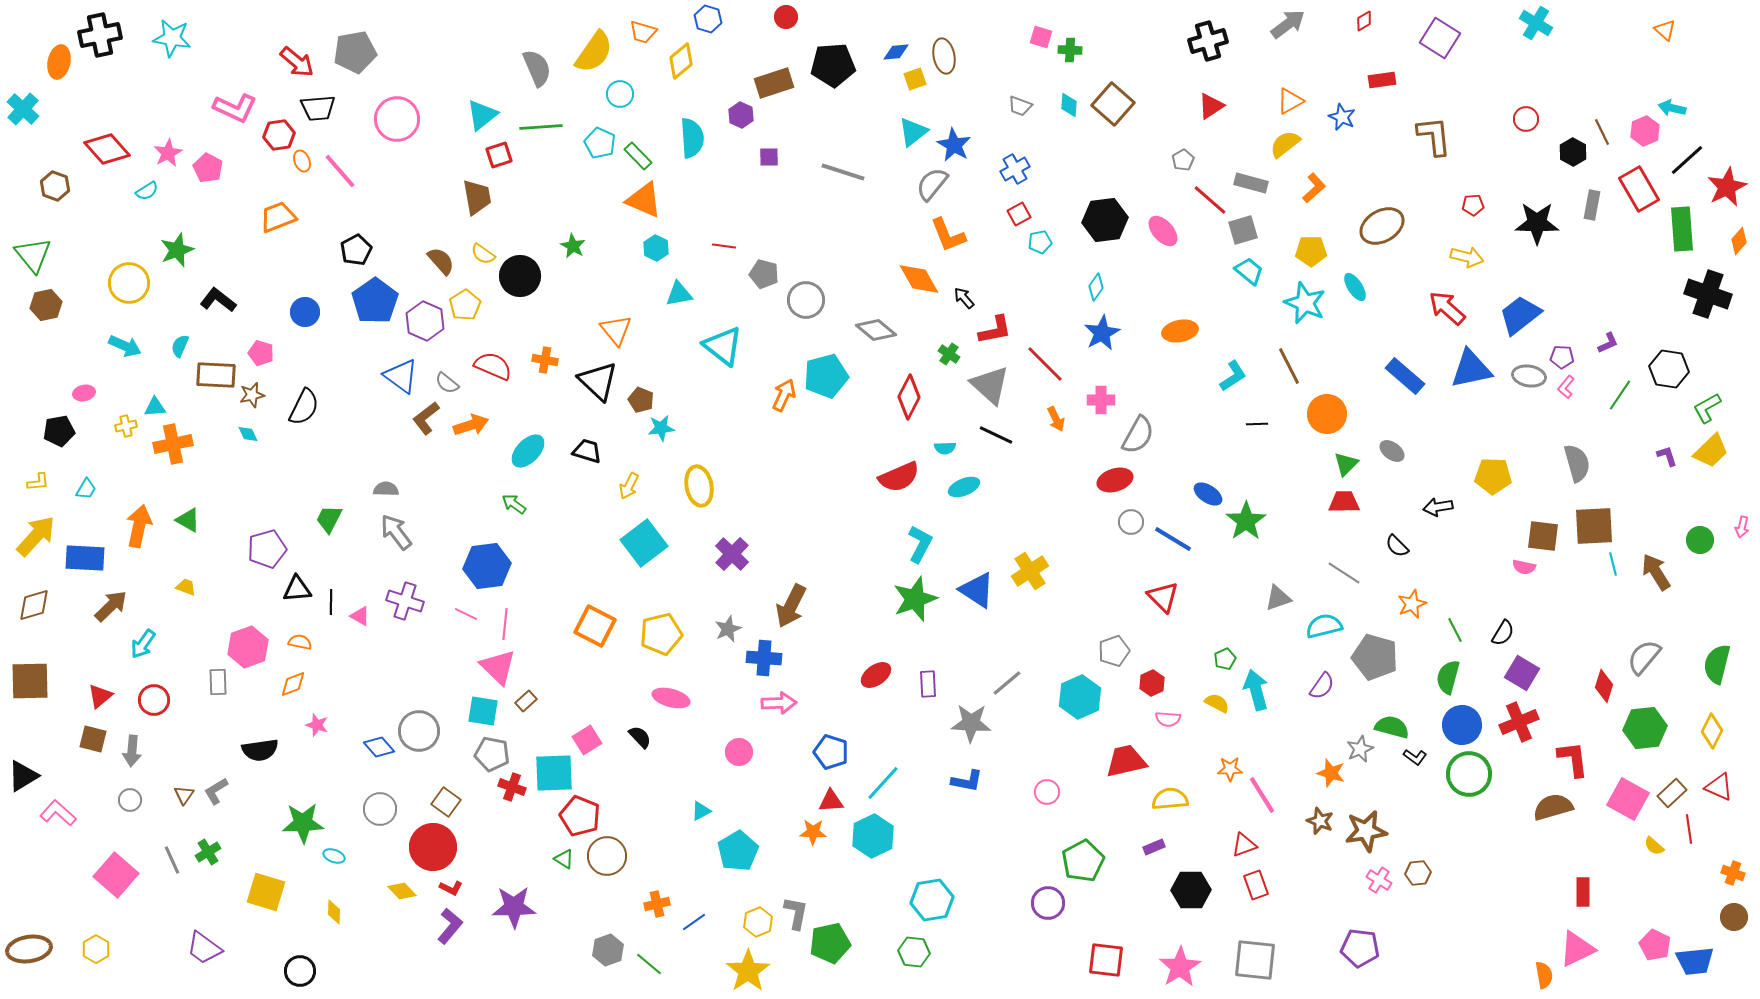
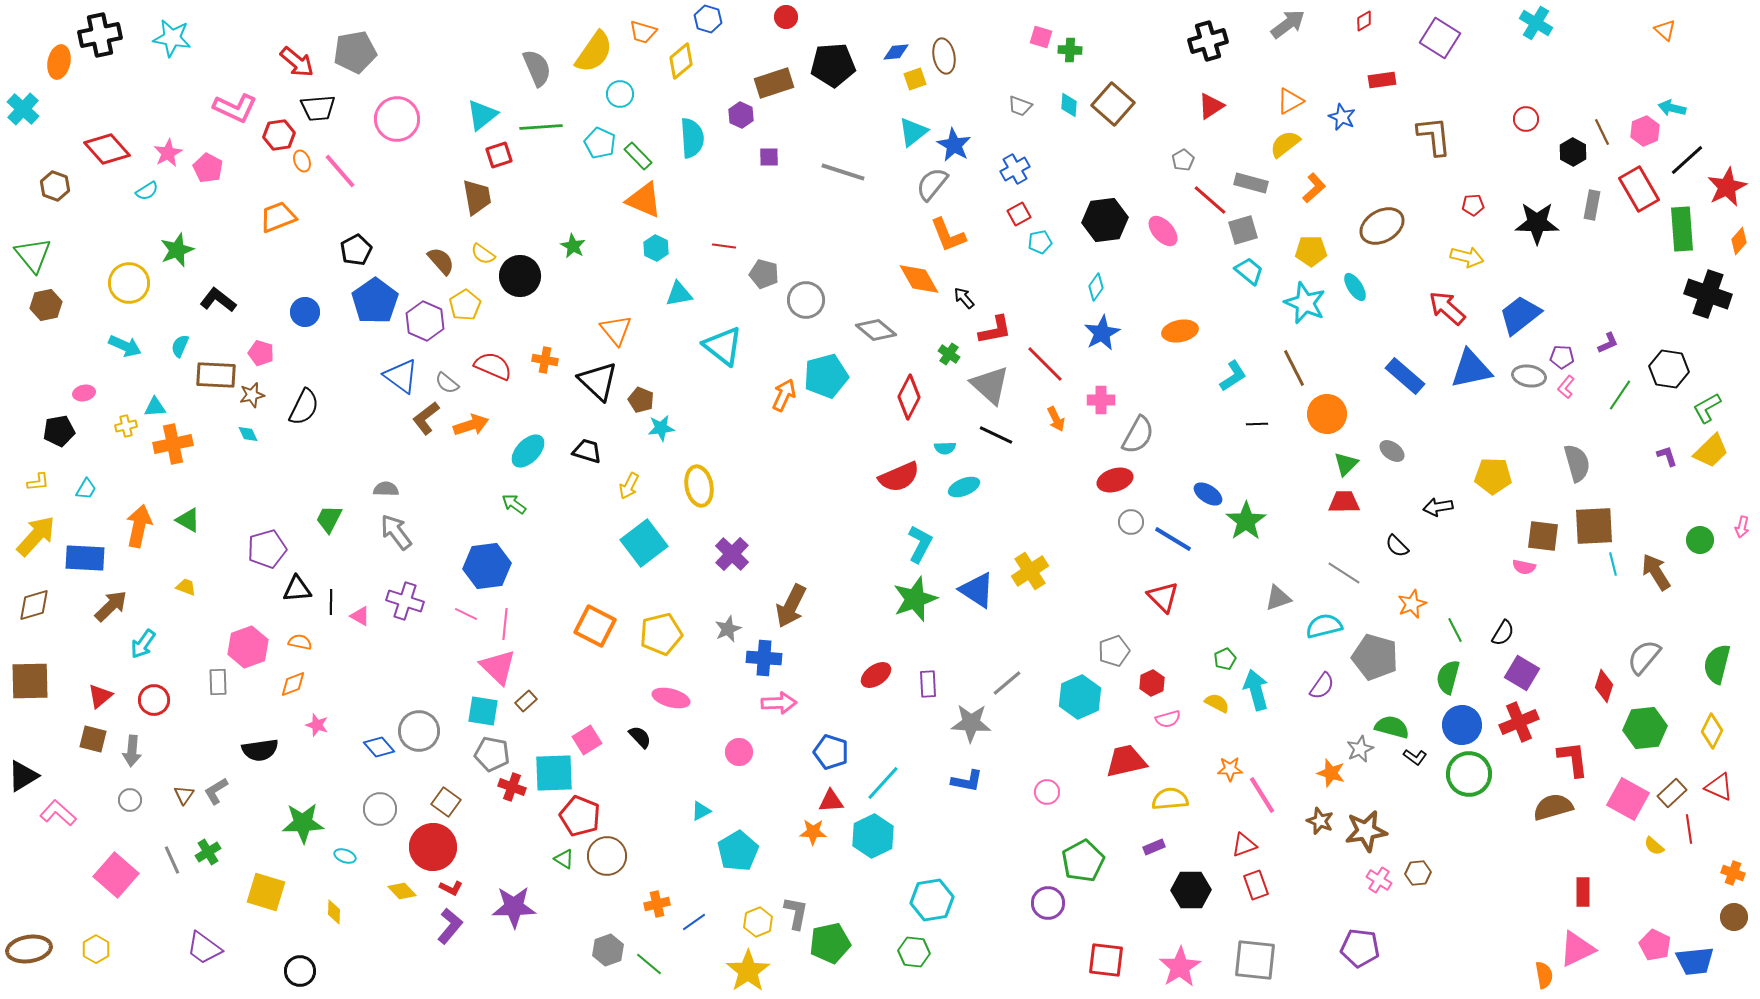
brown line at (1289, 366): moved 5 px right, 2 px down
pink semicircle at (1168, 719): rotated 20 degrees counterclockwise
cyan ellipse at (334, 856): moved 11 px right
